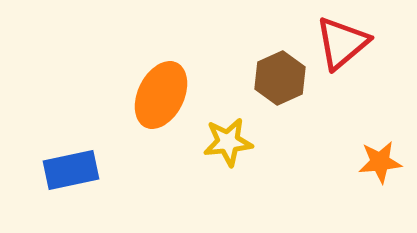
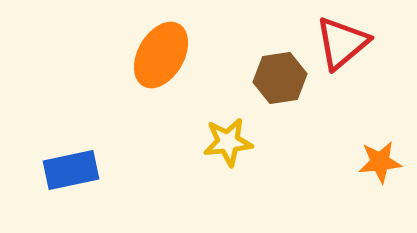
brown hexagon: rotated 15 degrees clockwise
orange ellipse: moved 40 px up; rotated 4 degrees clockwise
